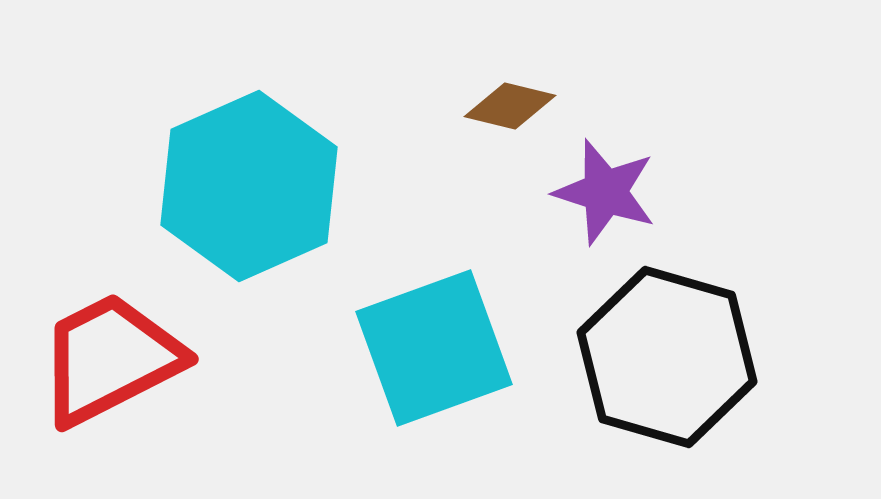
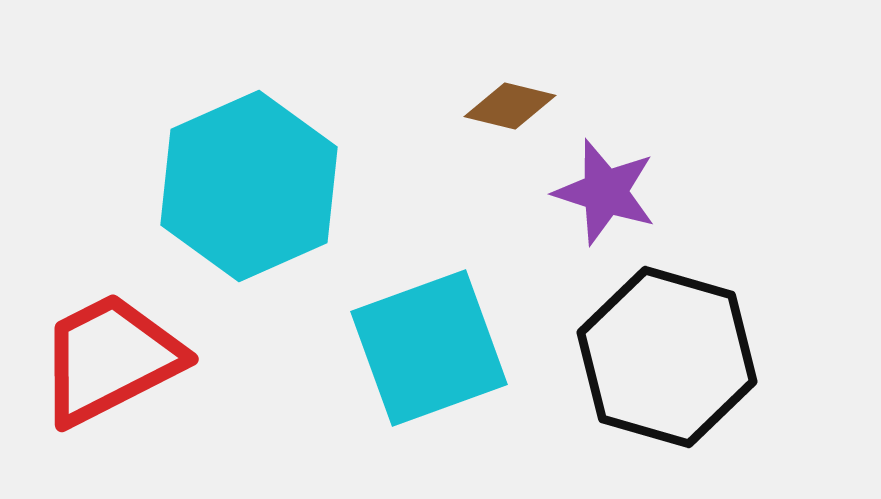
cyan square: moved 5 px left
